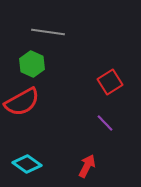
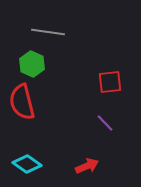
red square: rotated 25 degrees clockwise
red semicircle: rotated 105 degrees clockwise
red arrow: rotated 40 degrees clockwise
